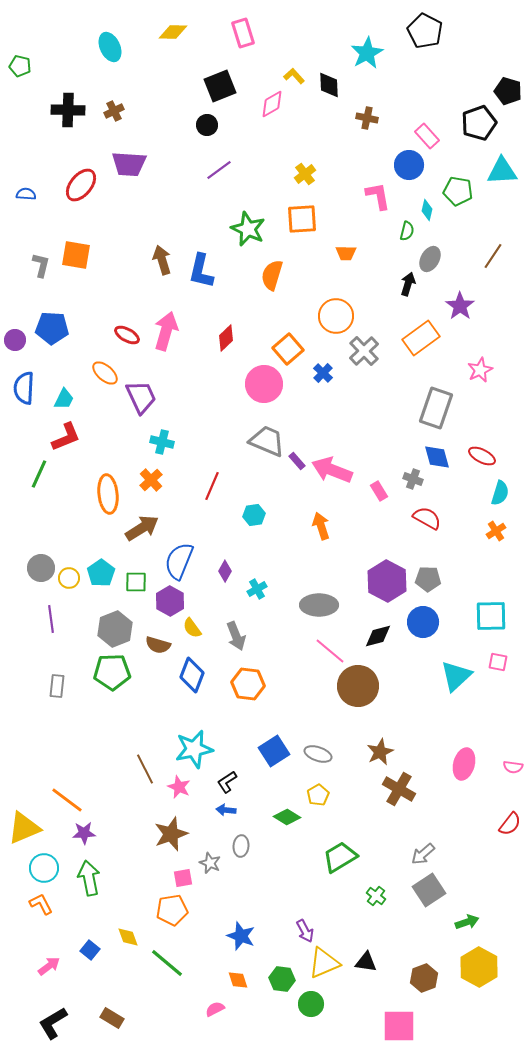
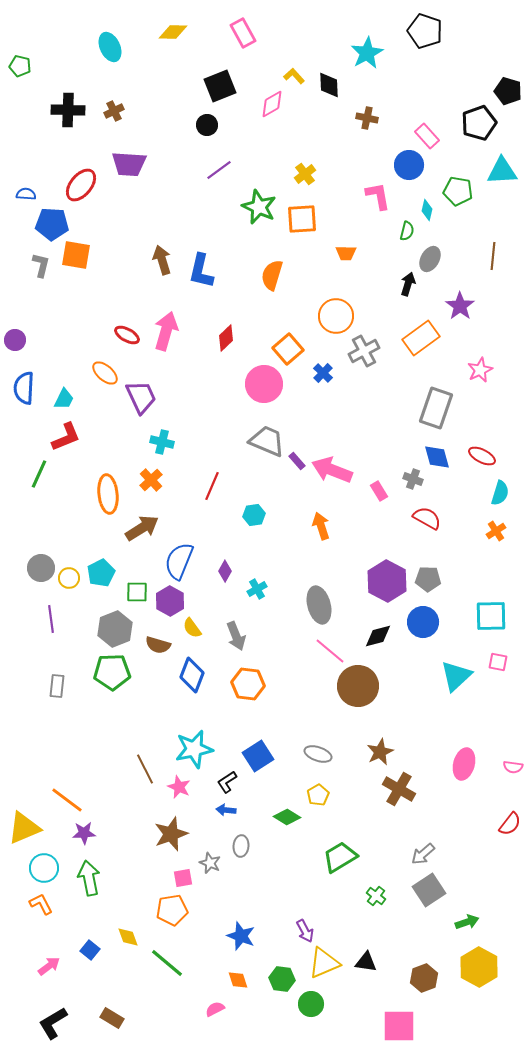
black pentagon at (425, 31): rotated 8 degrees counterclockwise
pink rectangle at (243, 33): rotated 12 degrees counterclockwise
green star at (248, 229): moved 11 px right, 22 px up
brown line at (493, 256): rotated 28 degrees counterclockwise
blue pentagon at (52, 328): moved 104 px up
gray cross at (364, 351): rotated 16 degrees clockwise
cyan pentagon at (101, 573): rotated 8 degrees clockwise
green square at (136, 582): moved 1 px right, 10 px down
gray ellipse at (319, 605): rotated 75 degrees clockwise
blue square at (274, 751): moved 16 px left, 5 px down
